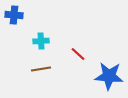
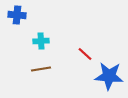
blue cross: moved 3 px right
red line: moved 7 px right
